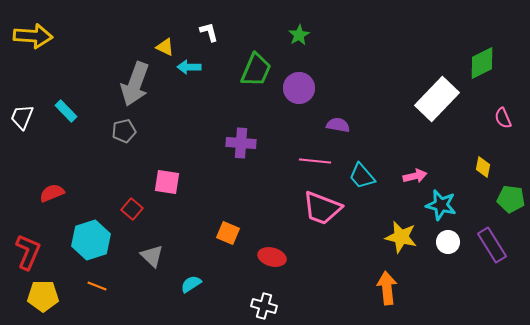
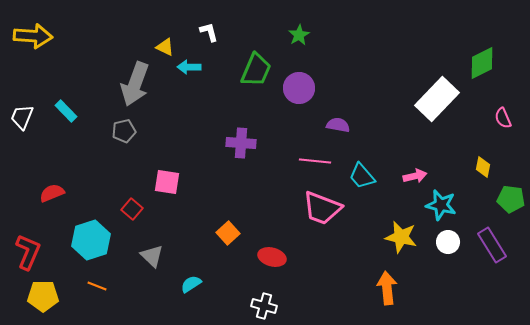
orange square: rotated 25 degrees clockwise
